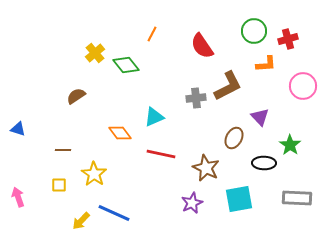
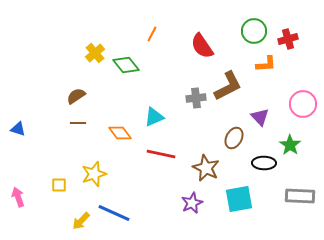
pink circle: moved 18 px down
brown line: moved 15 px right, 27 px up
yellow star: rotated 20 degrees clockwise
gray rectangle: moved 3 px right, 2 px up
